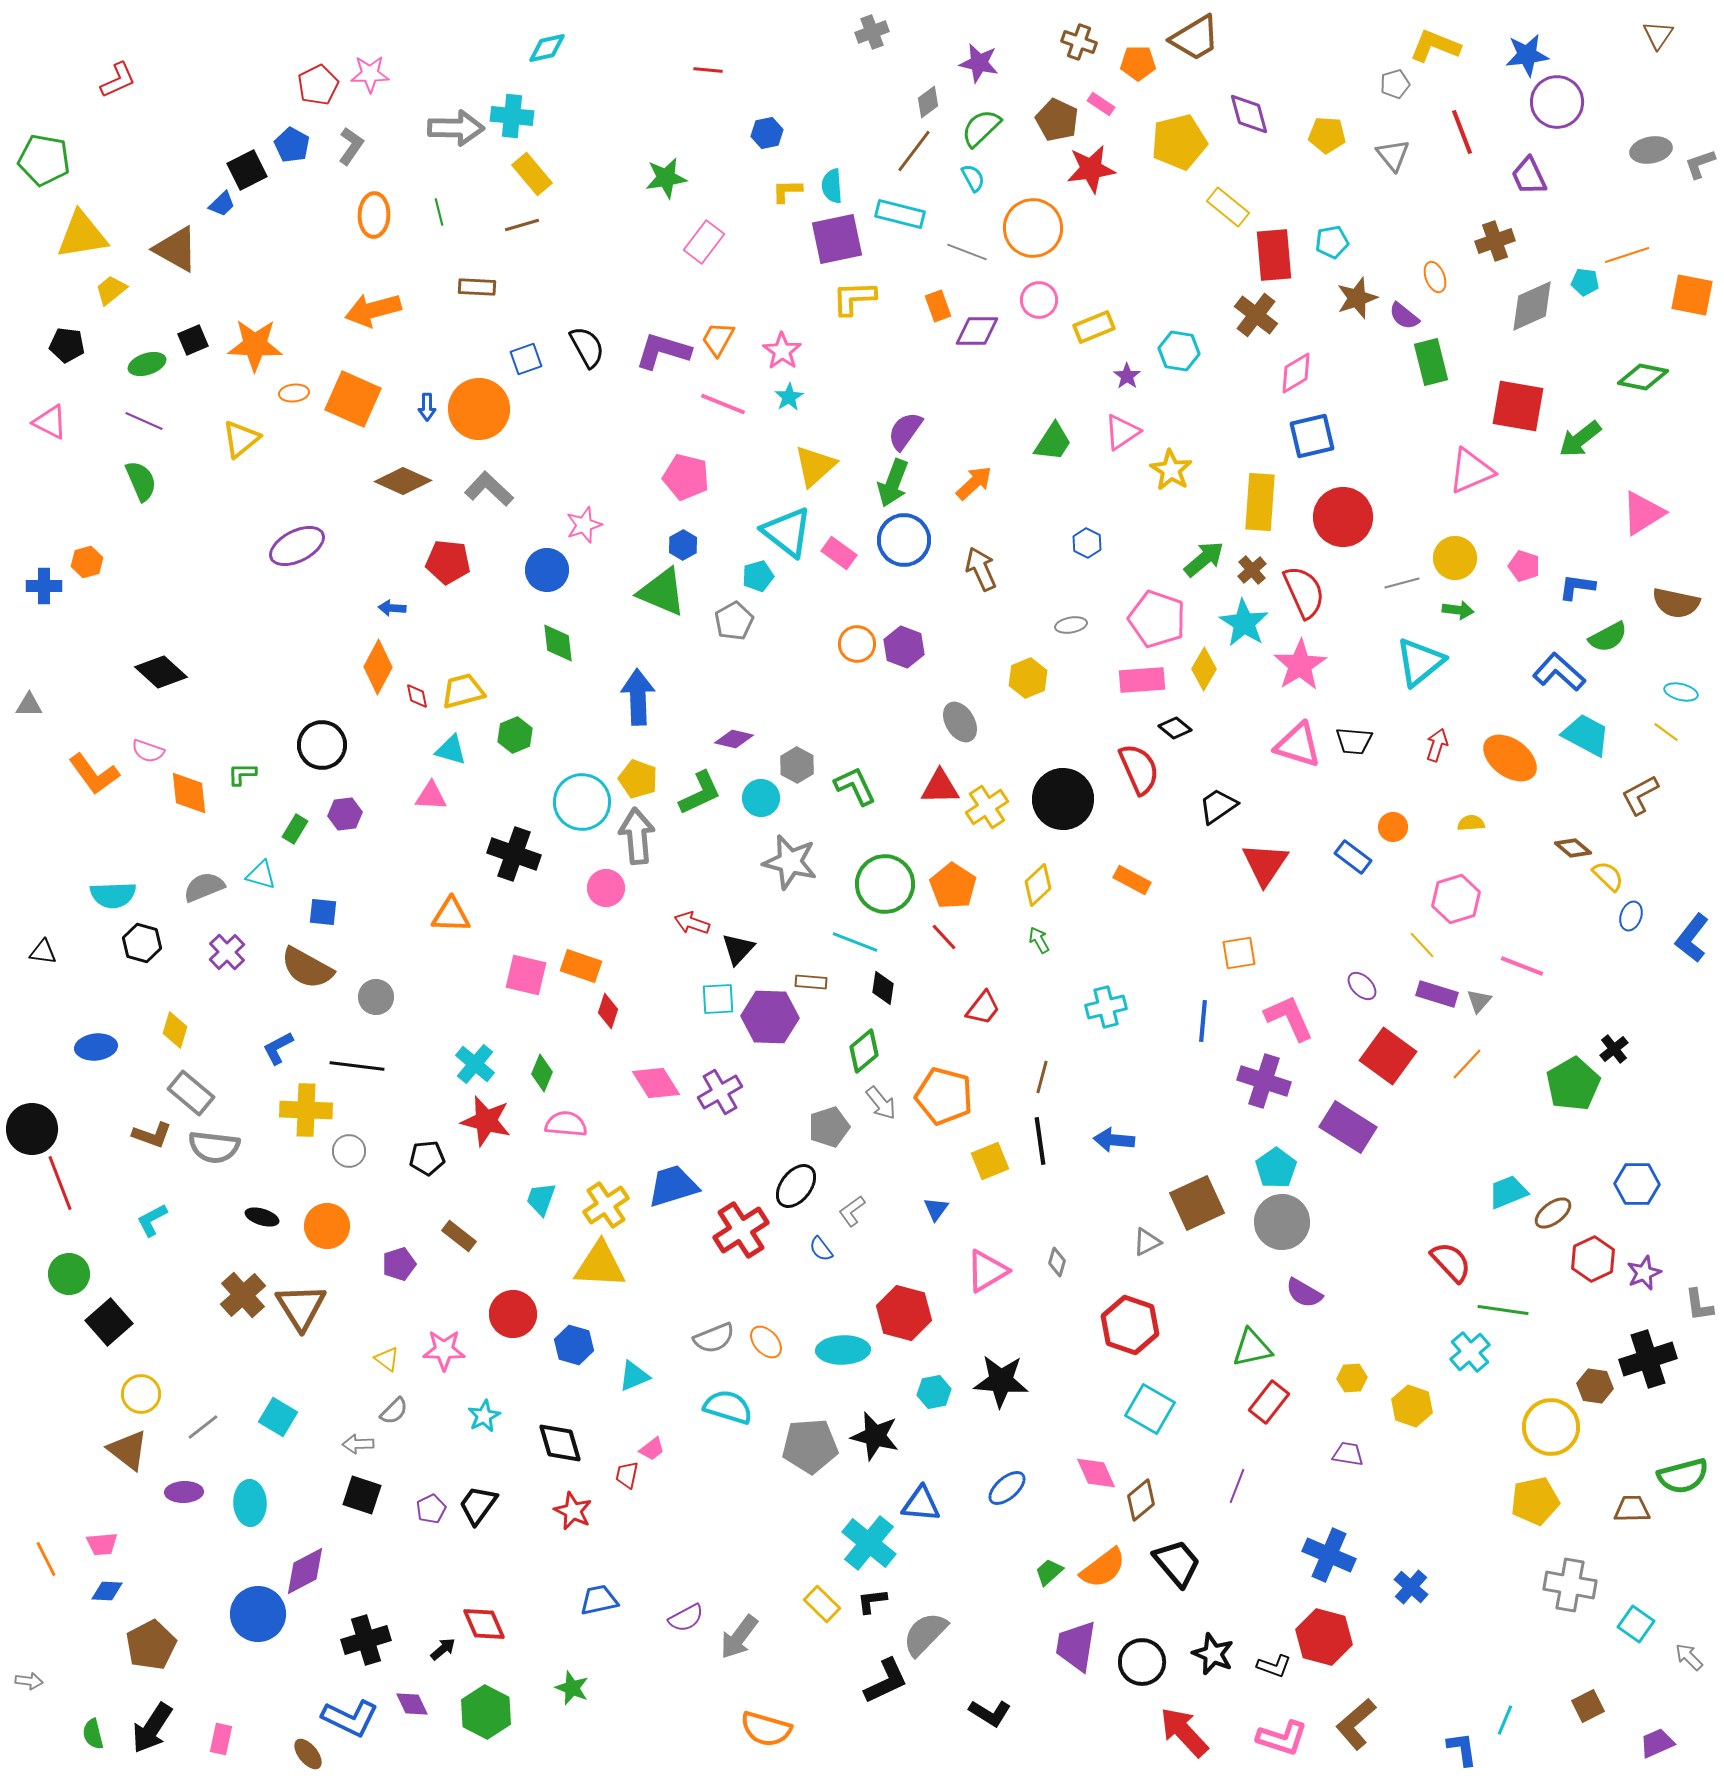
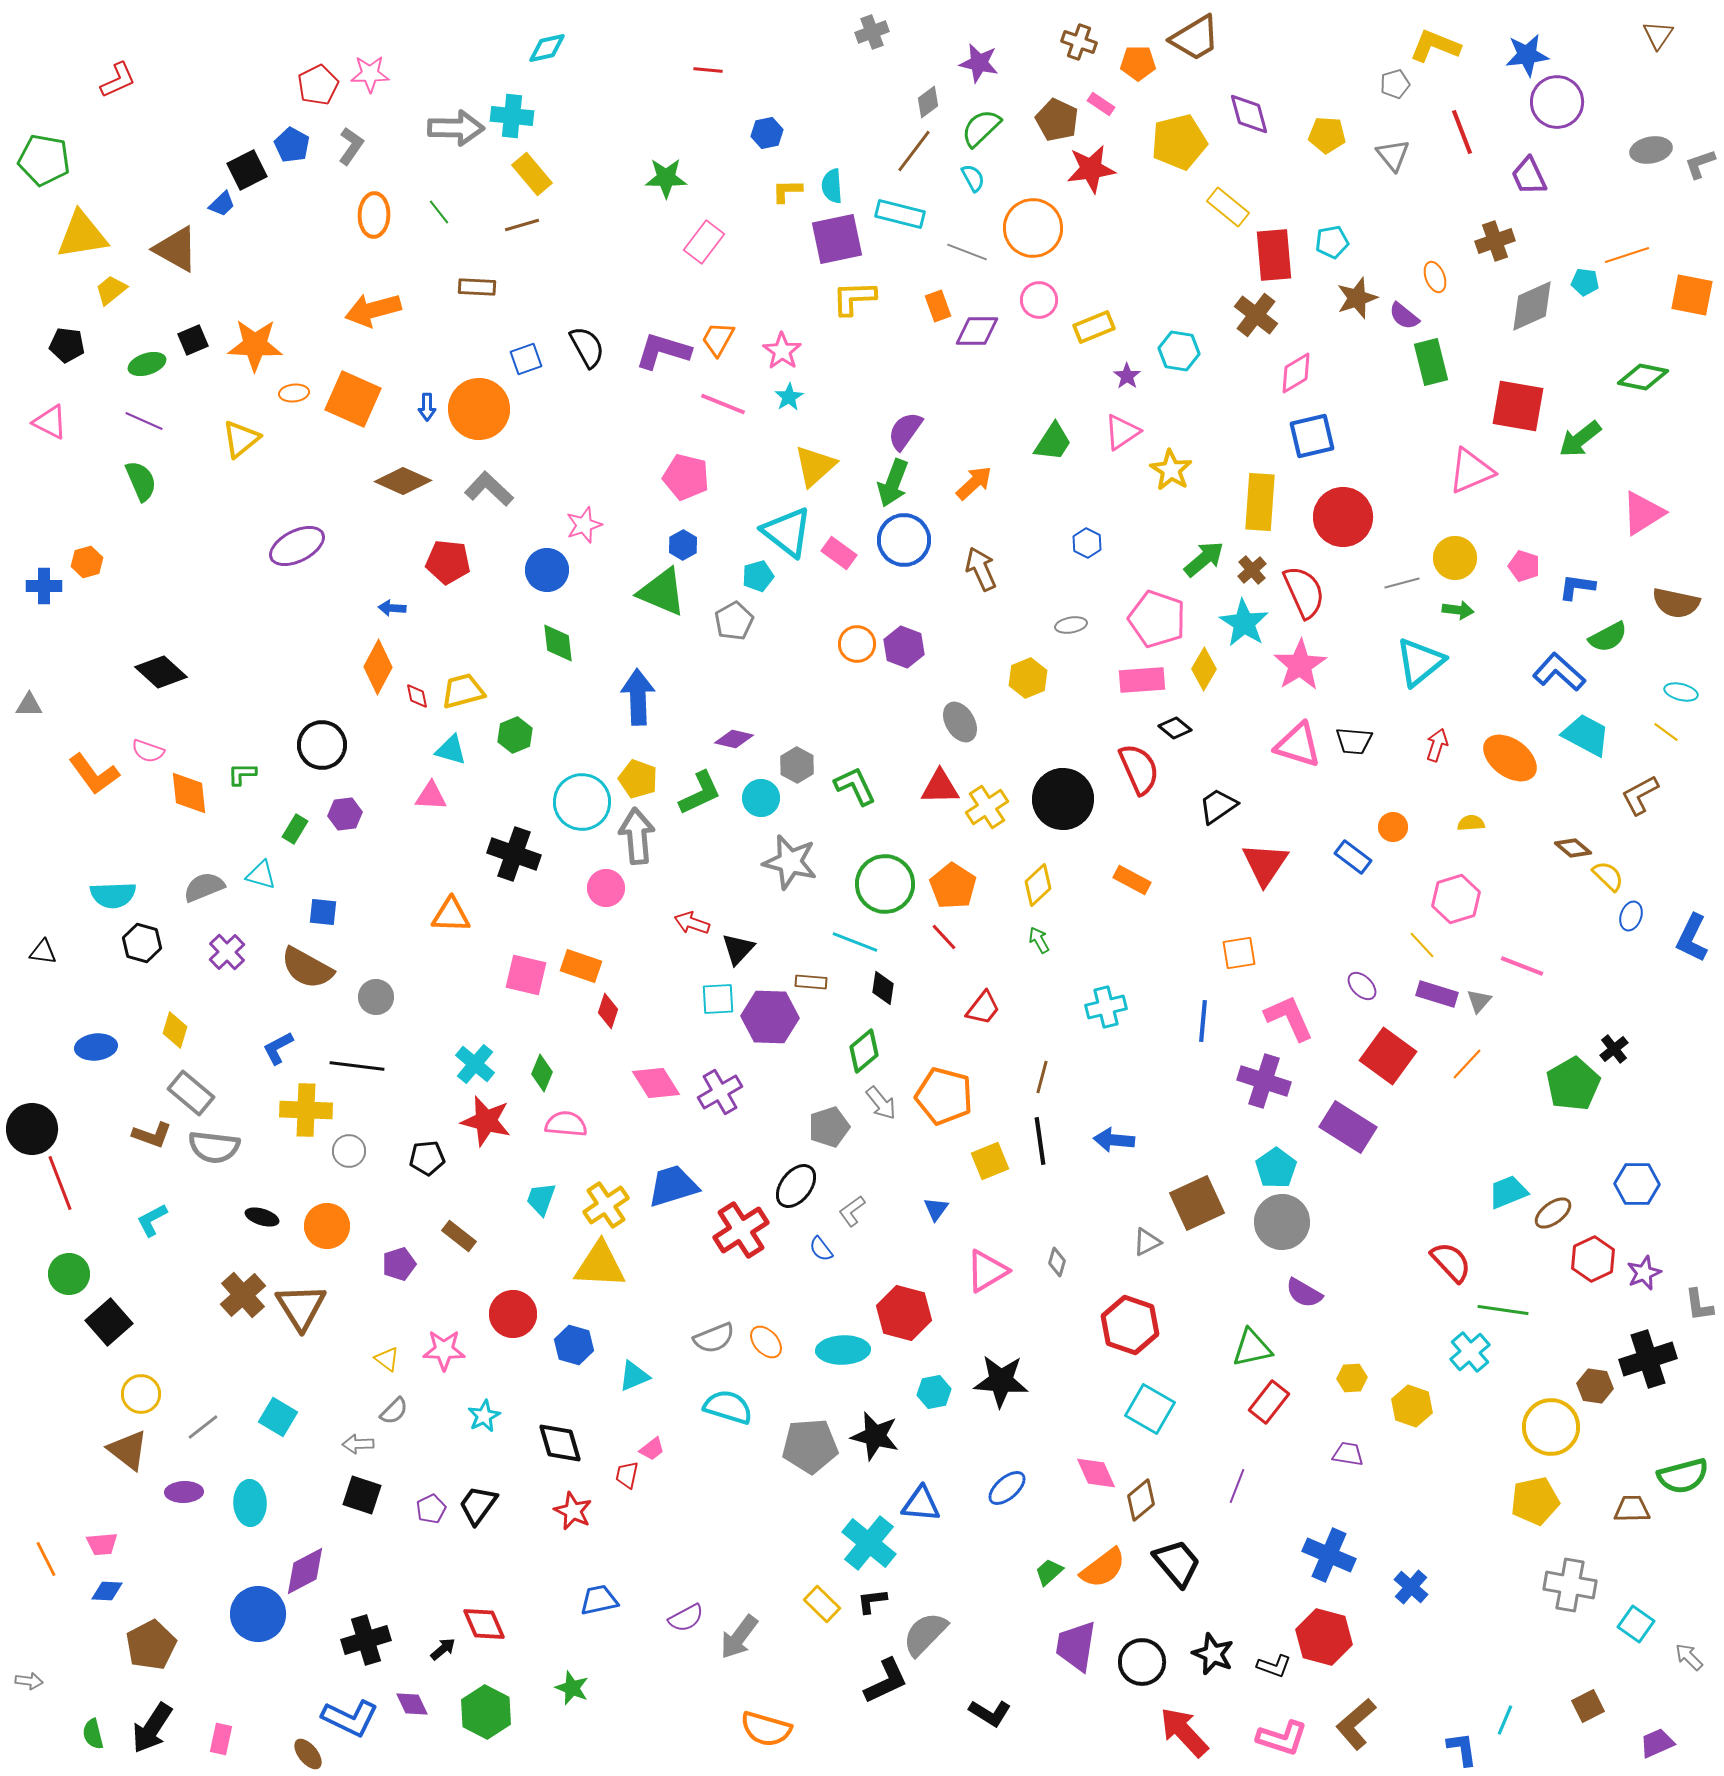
green star at (666, 178): rotated 9 degrees clockwise
green line at (439, 212): rotated 24 degrees counterclockwise
blue L-shape at (1692, 938): rotated 12 degrees counterclockwise
